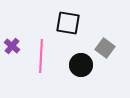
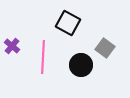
black square: rotated 20 degrees clockwise
pink line: moved 2 px right, 1 px down
